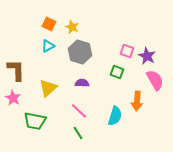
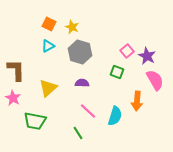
pink square: rotated 32 degrees clockwise
pink line: moved 9 px right
